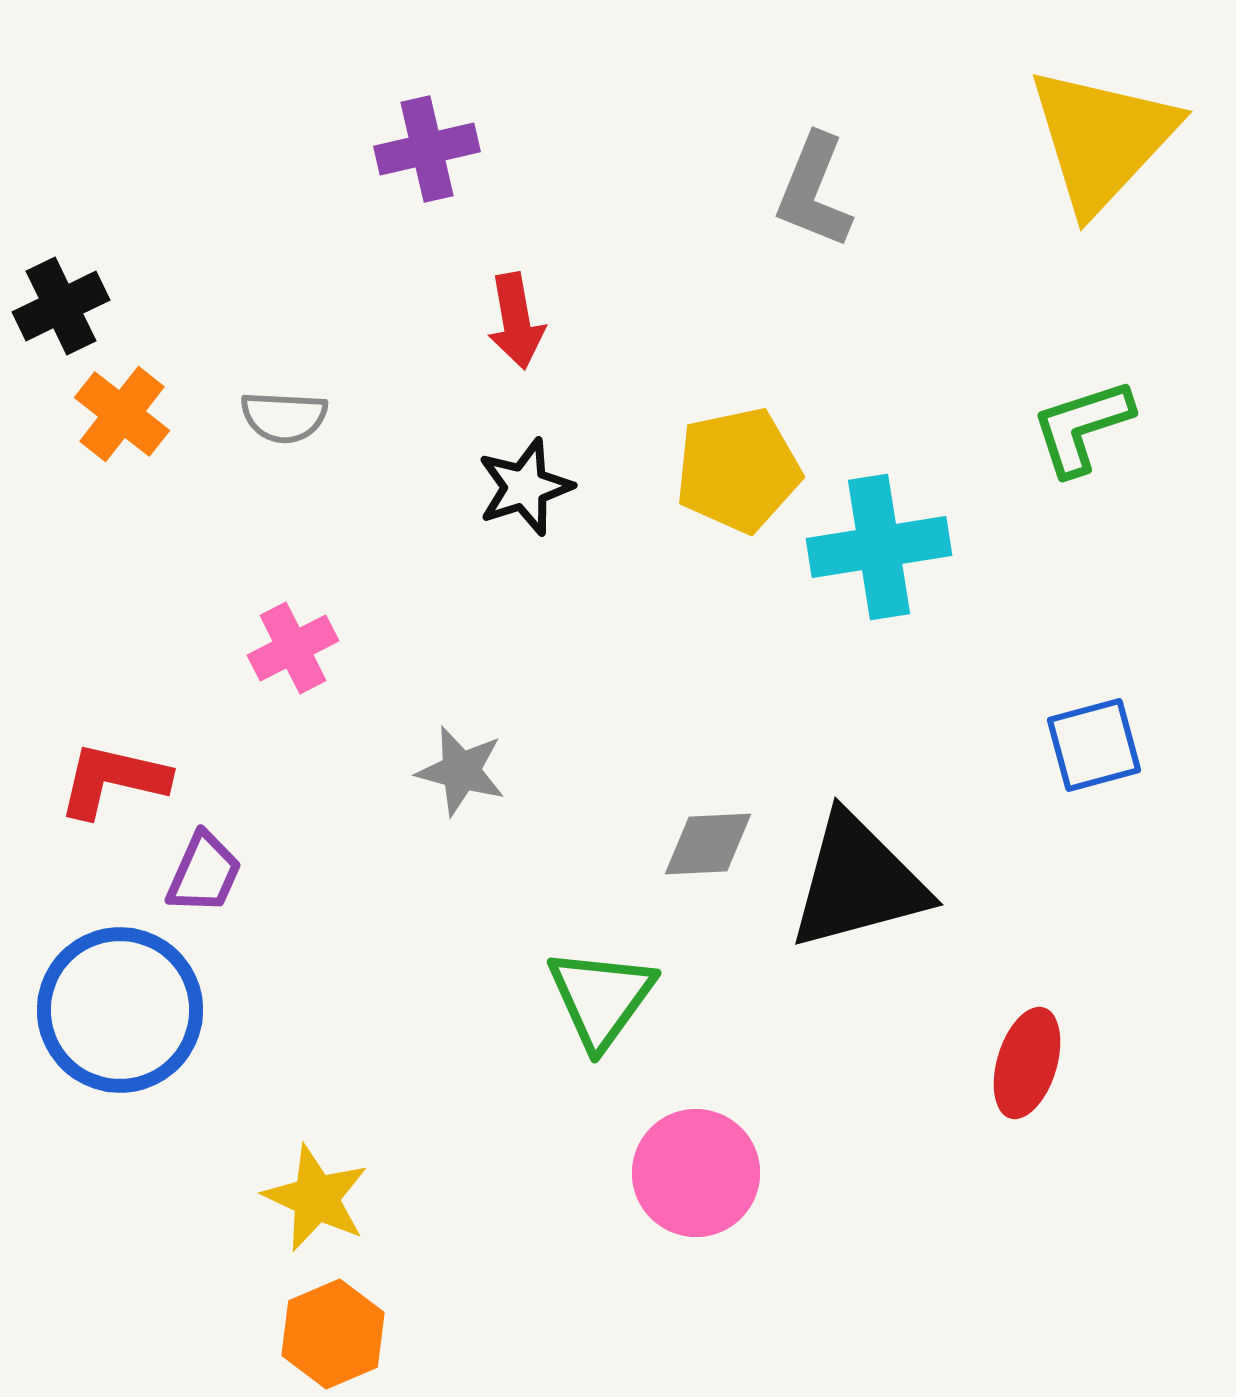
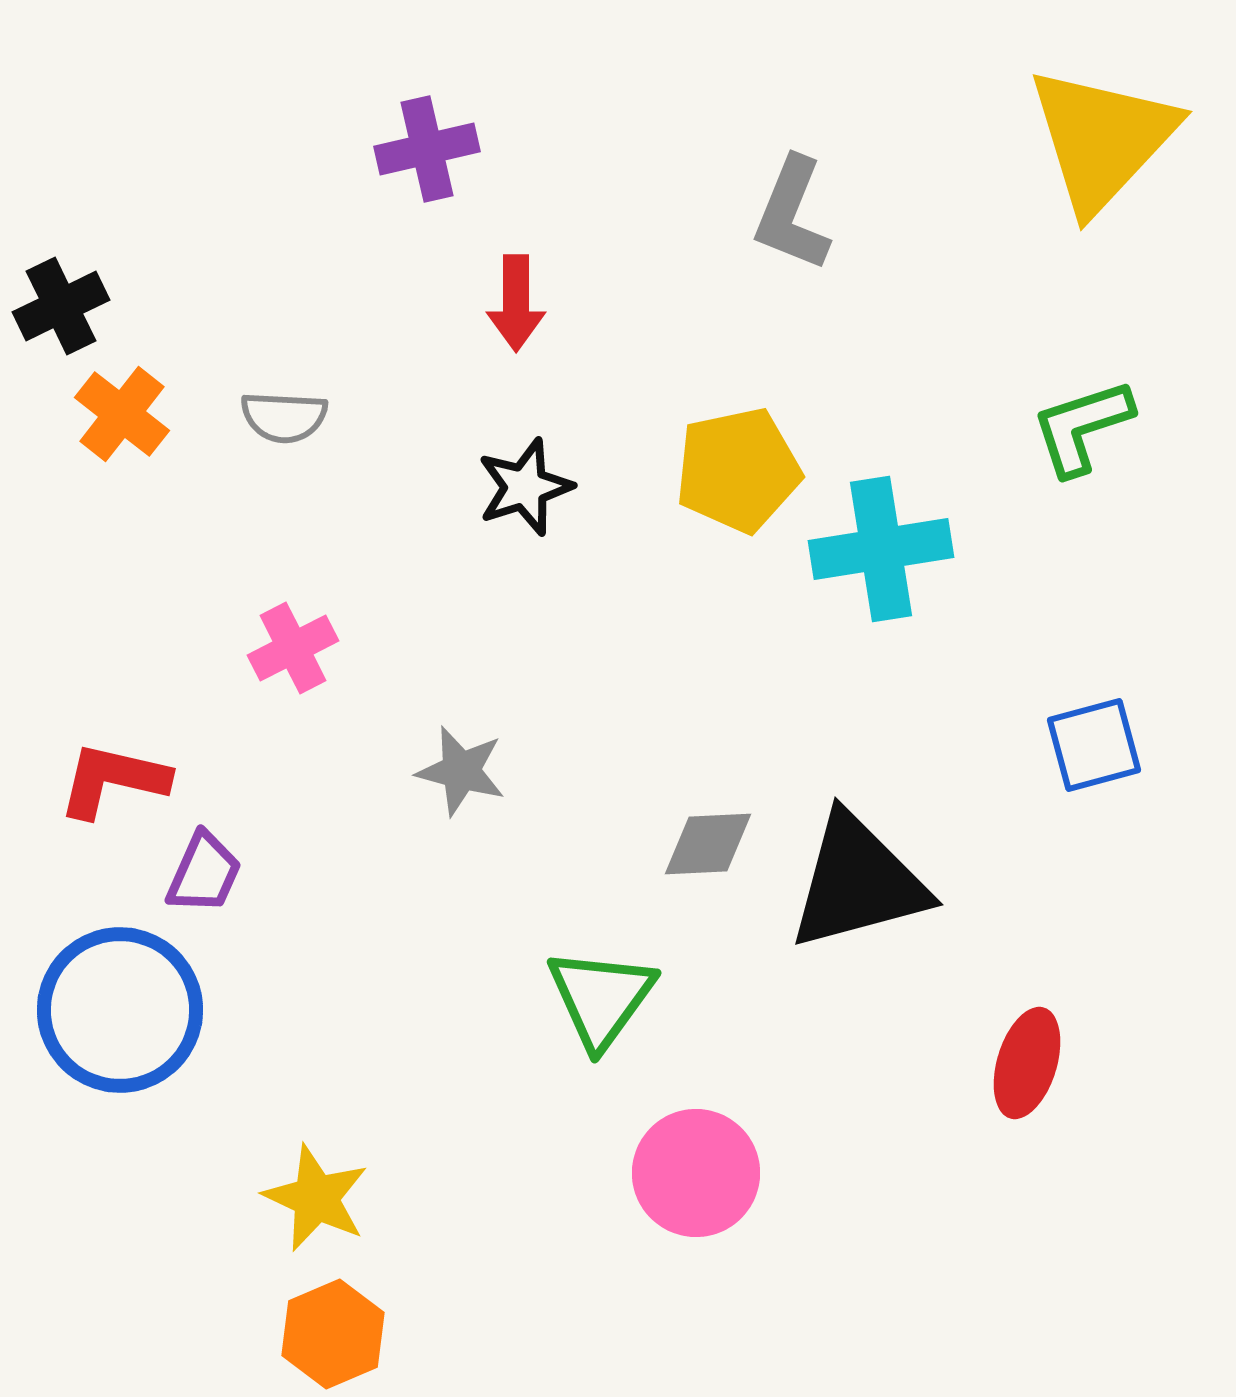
gray L-shape: moved 22 px left, 23 px down
red arrow: moved 18 px up; rotated 10 degrees clockwise
cyan cross: moved 2 px right, 2 px down
